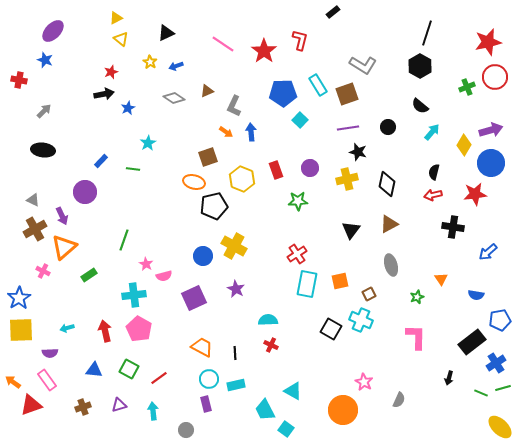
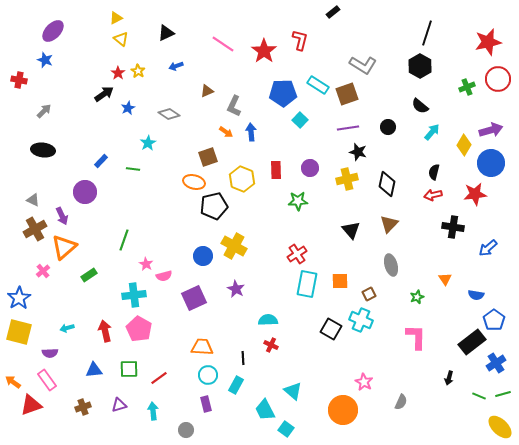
yellow star at (150, 62): moved 12 px left, 9 px down
red star at (111, 72): moved 7 px right, 1 px down; rotated 16 degrees counterclockwise
red circle at (495, 77): moved 3 px right, 2 px down
cyan rectangle at (318, 85): rotated 25 degrees counterclockwise
black arrow at (104, 94): rotated 24 degrees counterclockwise
gray diamond at (174, 98): moved 5 px left, 16 px down
red rectangle at (276, 170): rotated 18 degrees clockwise
brown triangle at (389, 224): rotated 18 degrees counterclockwise
black triangle at (351, 230): rotated 18 degrees counterclockwise
blue arrow at (488, 252): moved 4 px up
pink cross at (43, 271): rotated 24 degrees clockwise
orange triangle at (441, 279): moved 4 px right
orange square at (340, 281): rotated 12 degrees clockwise
blue pentagon at (500, 320): moved 6 px left; rotated 25 degrees counterclockwise
yellow square at (21, 330): moved 2 px left, 2 px down; rotated 16 degrees clockwise
orange trapezoid at (202, 347): rotated 25 degrees counterclockwise
black line at (235, 353): moved 8 px right, 5 px down
green square at (129, 369): rotated 30 degrees counterclockwise
blue triangle at (94, 370): rotated 12 degrees counterclockwise
cyan circle at (209, 379): moved 1 px left, 4 px up
cyan rectangle at (236, 385): rotated 48 degrees counterclockwise
green line at (503, 388): moved 6 px down
cyan triangle at (293, 391): rotated 12 degrees clockwise
green line at (481, 393): moved 2 px left, 3 px down
gray semicircle at (399, 400): moved 2 px right, 2 px down
